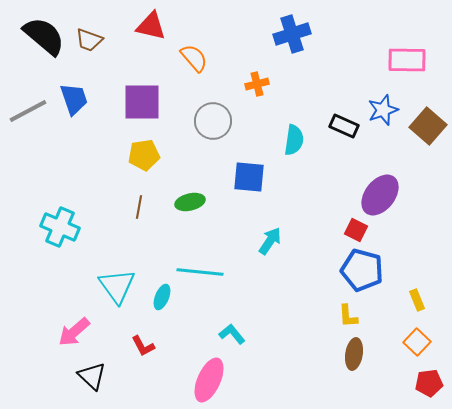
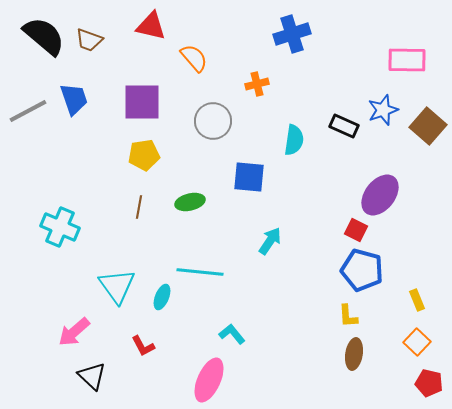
red pentagon: rotated 20 degrees clockwise
